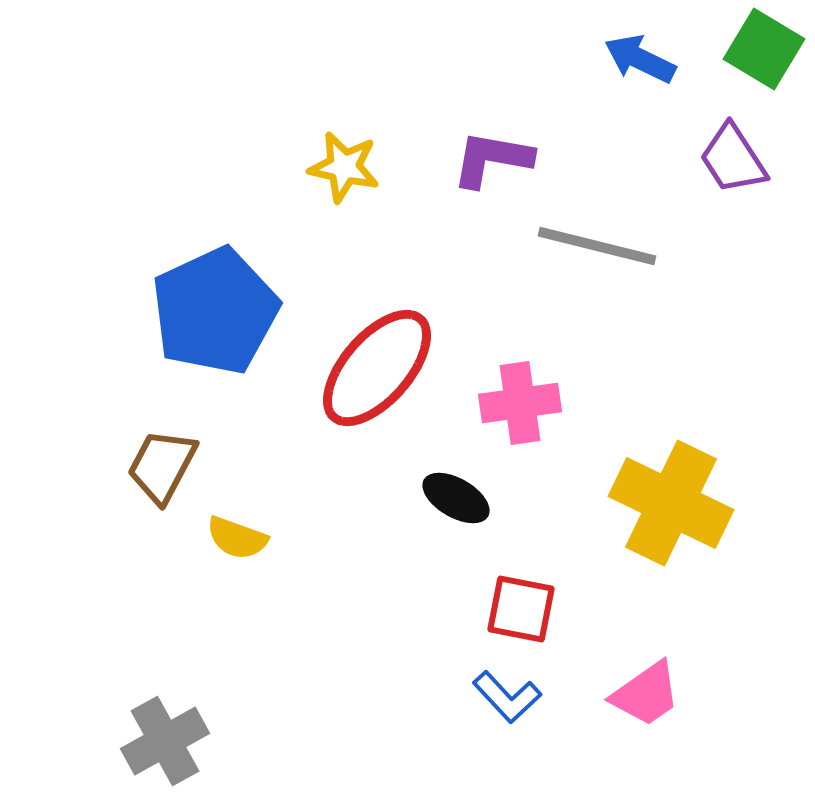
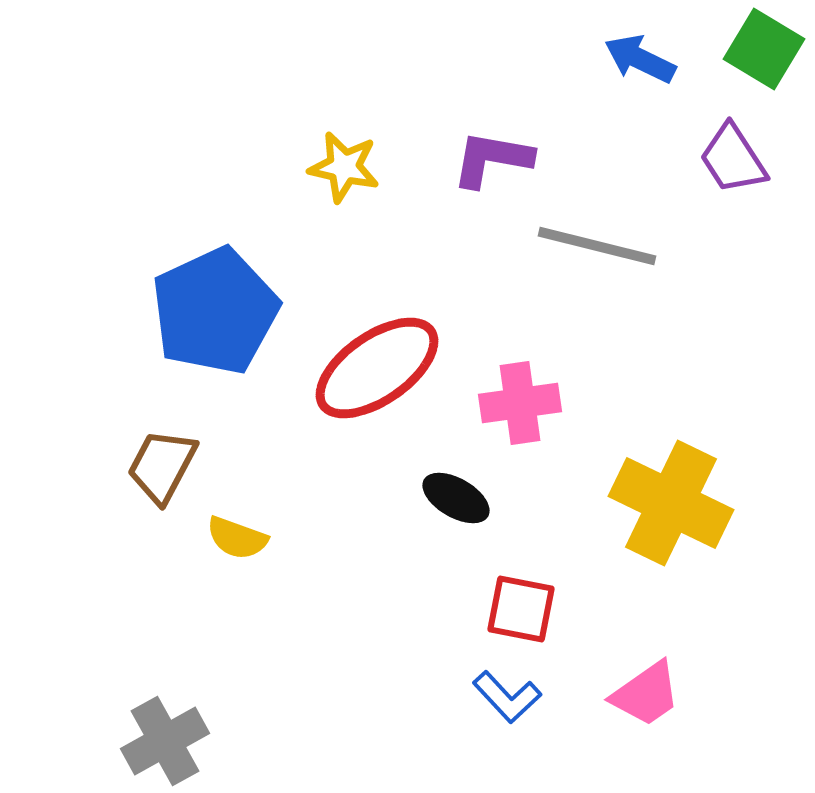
red ellipse: rotated 14 degrees clockwise
